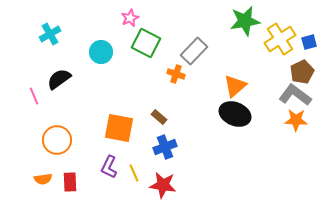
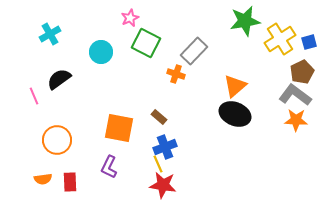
yellow line: moved 24 px right, 9 px up
